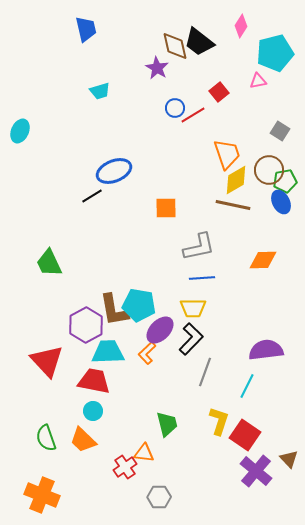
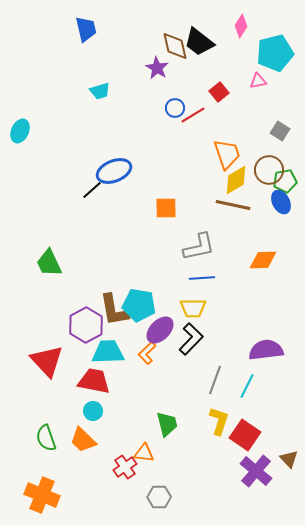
black line at (92, 196): moved 6 px up; rotated 10 degrees counterclockwise
gray line at (205, 372): moved 10 px right, 8 px down
